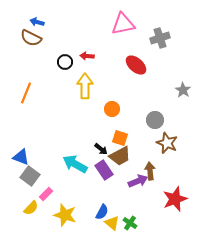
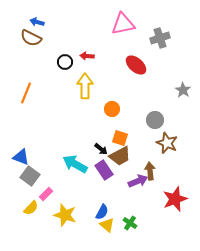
yellow triangle: moved 5 px left, 2 px down
